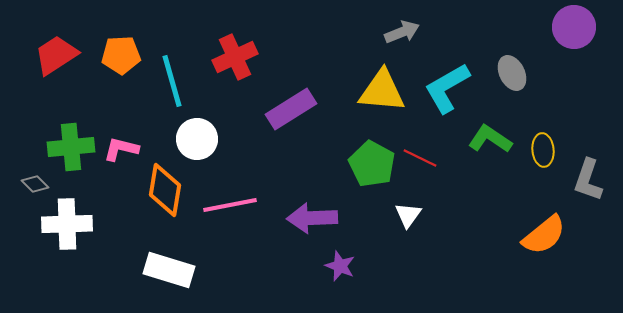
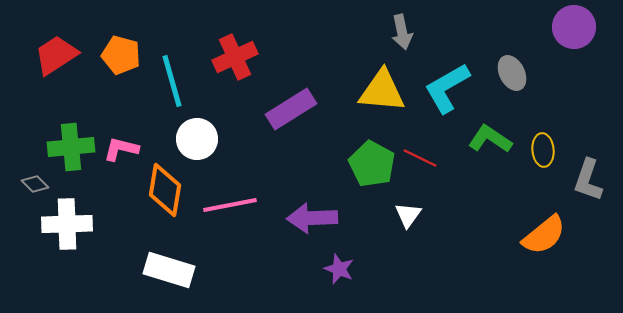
gray arrow: rotated 100 degrees clockwise
orange pentagon: rotated 18 degrees clockwise
purple star: moved 1 px left, 3 px down
